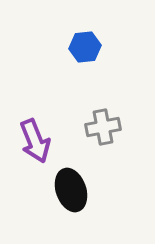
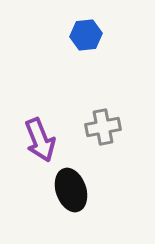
blue hexagon: moved 1 px right, 12 px up
purple arrow: moved 5 px right, 1 px up
